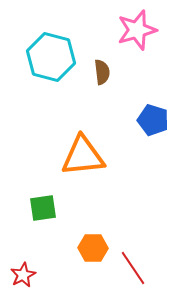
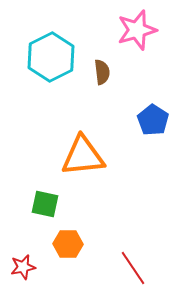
cyan hexagon: rotated 18 degrees clockwise
blue pentagon: rotated 16 degrees clockwise
green square: moved 2 px right, 4 px up; rotated 20 degrees clockwise
orange hexagon: moved 25 px left, 4 px up
red star: moved 8 px up; rotated 15 degrees clockwise
